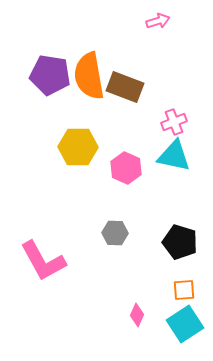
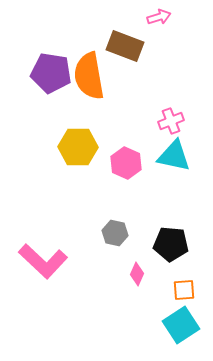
pink arrow: moved 1 px right, 4 px up
purple pentagon: moved 1 px right, 2 px up
brown rectangle: moved 41 px up
pink cross: moved 3 px left, 1 px up
pink hexagon: moved 5 px up
gray hexagon: rotated 10 degrees clockwise
black pentagon: moved 9 px left, 2 px down; rotated 12 degrees counterclockwise
pink L-shape: rotated 18 degrees counterclockwise
pink diamond: moved 41 px up
cyan square: moved 4 px left, 1 px down
